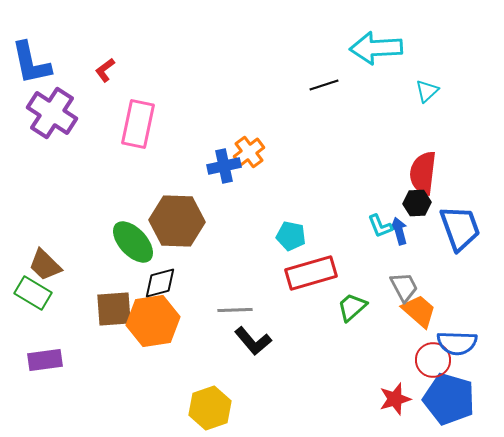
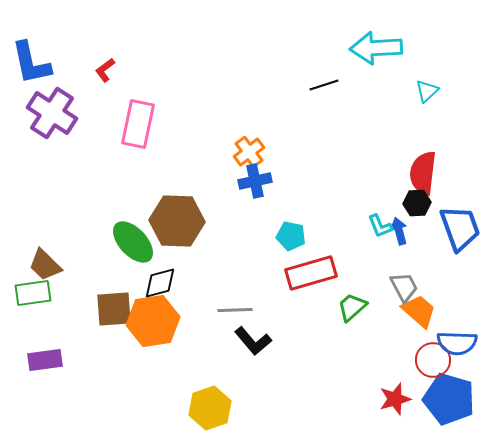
blue cross: moved 31 px right, 15 px down
green rectangle: rotated 39 degrees counterclockwise
